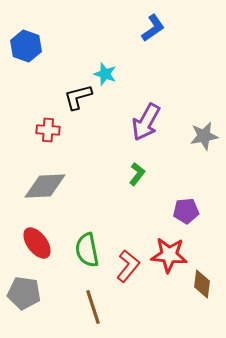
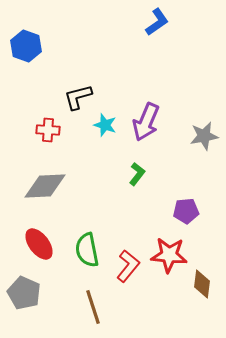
blue L-shape: moved 4 px right, 6 px up
cyan star: moved 51 px down
purple arrow: rotated 6 degrees counterclockwise
red ellipse: moved 2 px right, 1 px down
gray pentagon: rotated 16 degrees clockwise
